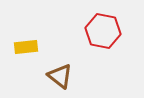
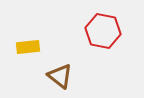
yellow rectangle: moved 2 px right
